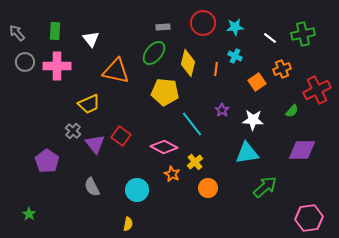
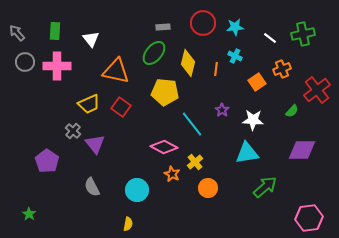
red cross: rotated 12 degrees counterclockwise
red square: moved 29 px up
